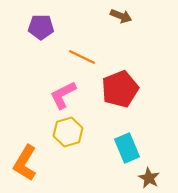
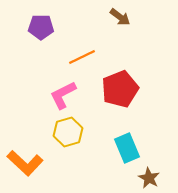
brown arrow: moved 1 px left, 1 px down; rotated 15 degrees clockwise
orange line: rotated 52 degrees counterclockwise
orange L-shape: rotated 78 degrees counterclockwise
